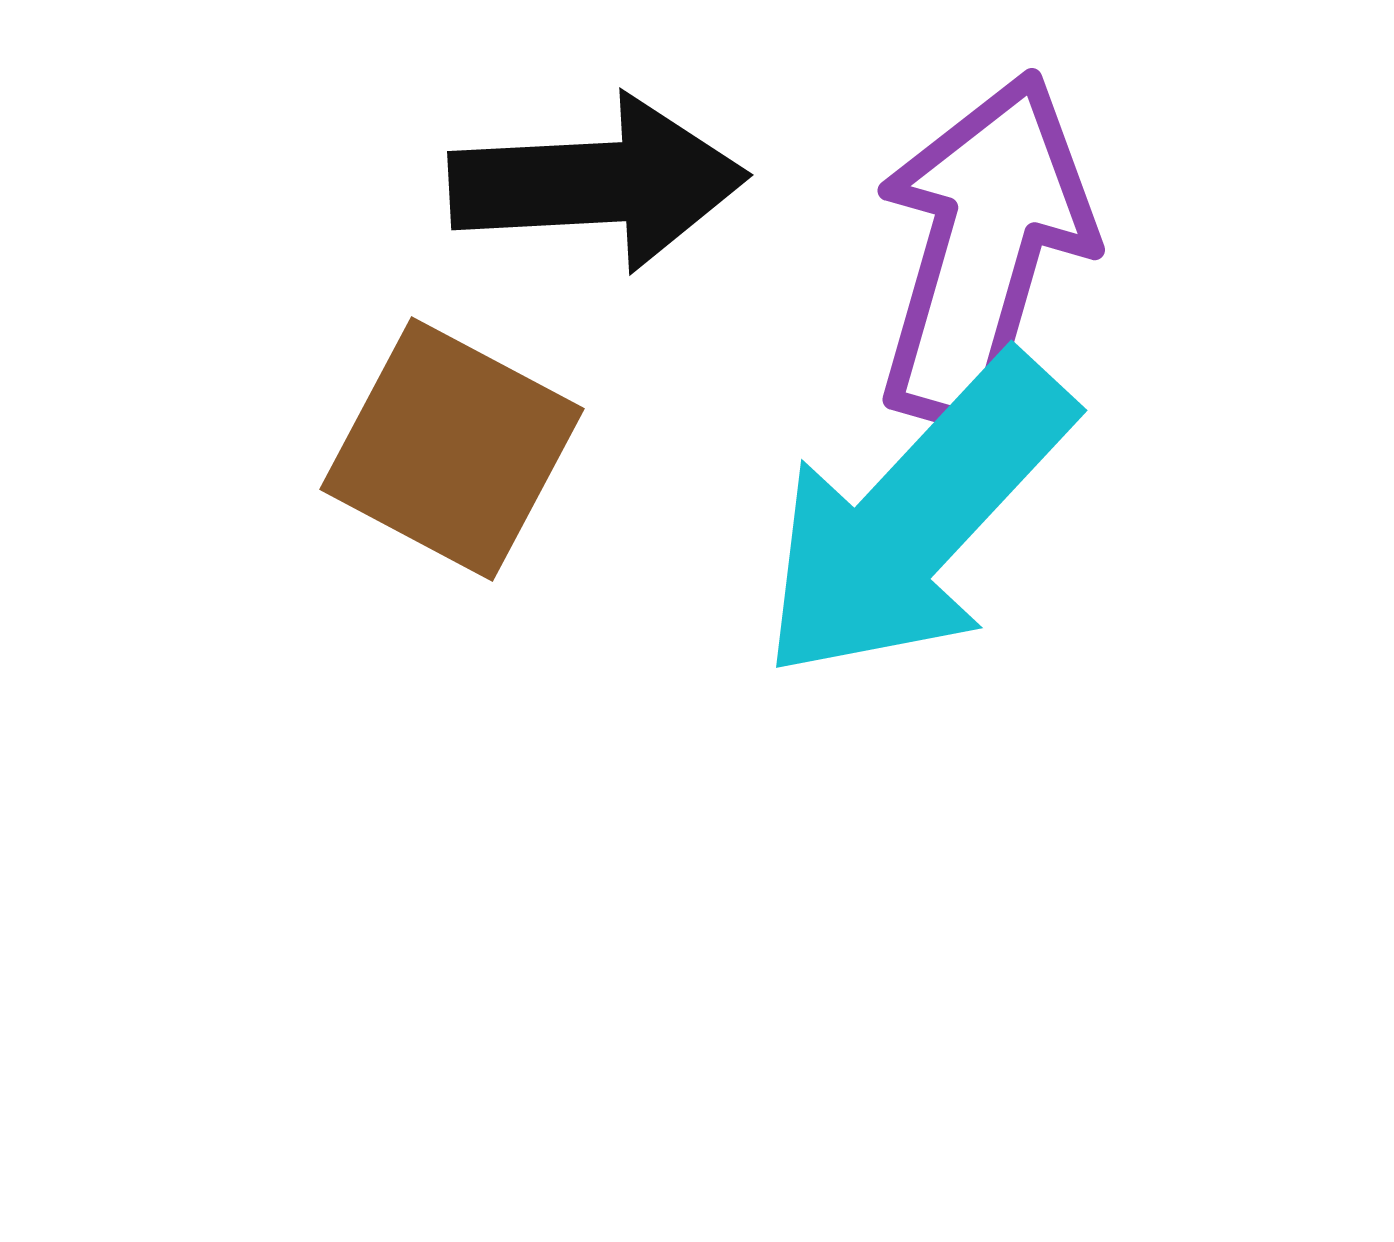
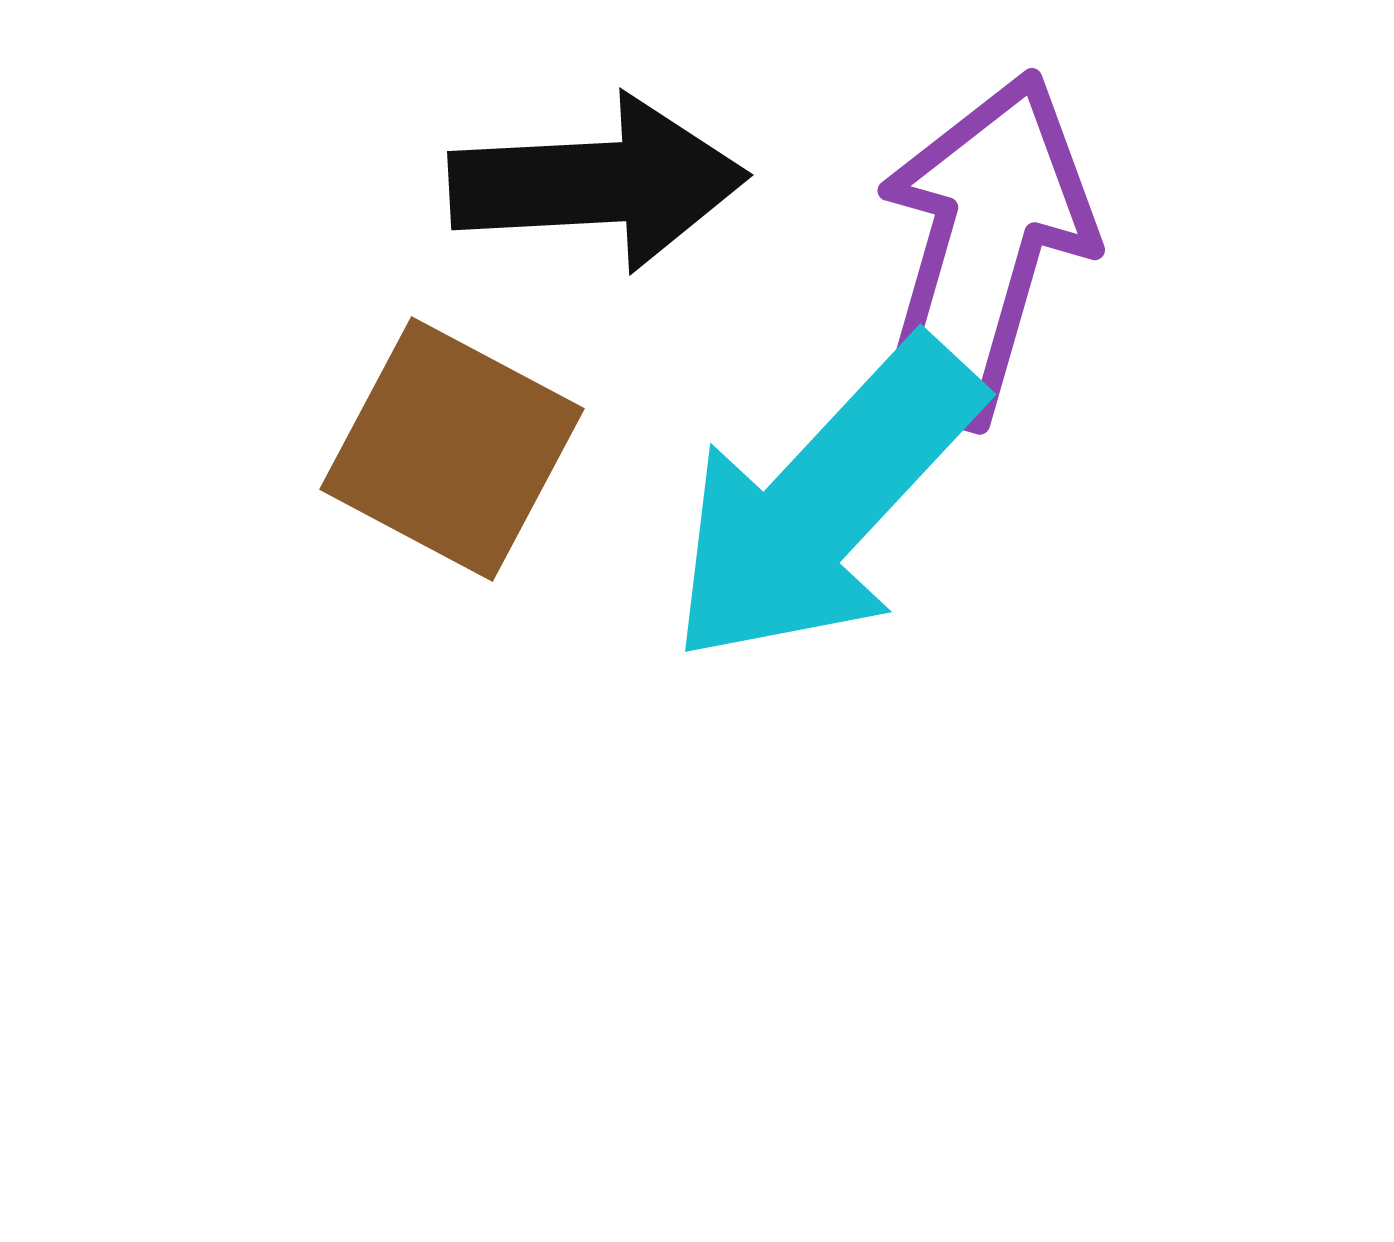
cyan arrow: moved 91 px left, 16 px up
